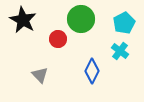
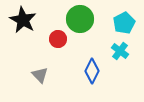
green circle: moved 1 px left
